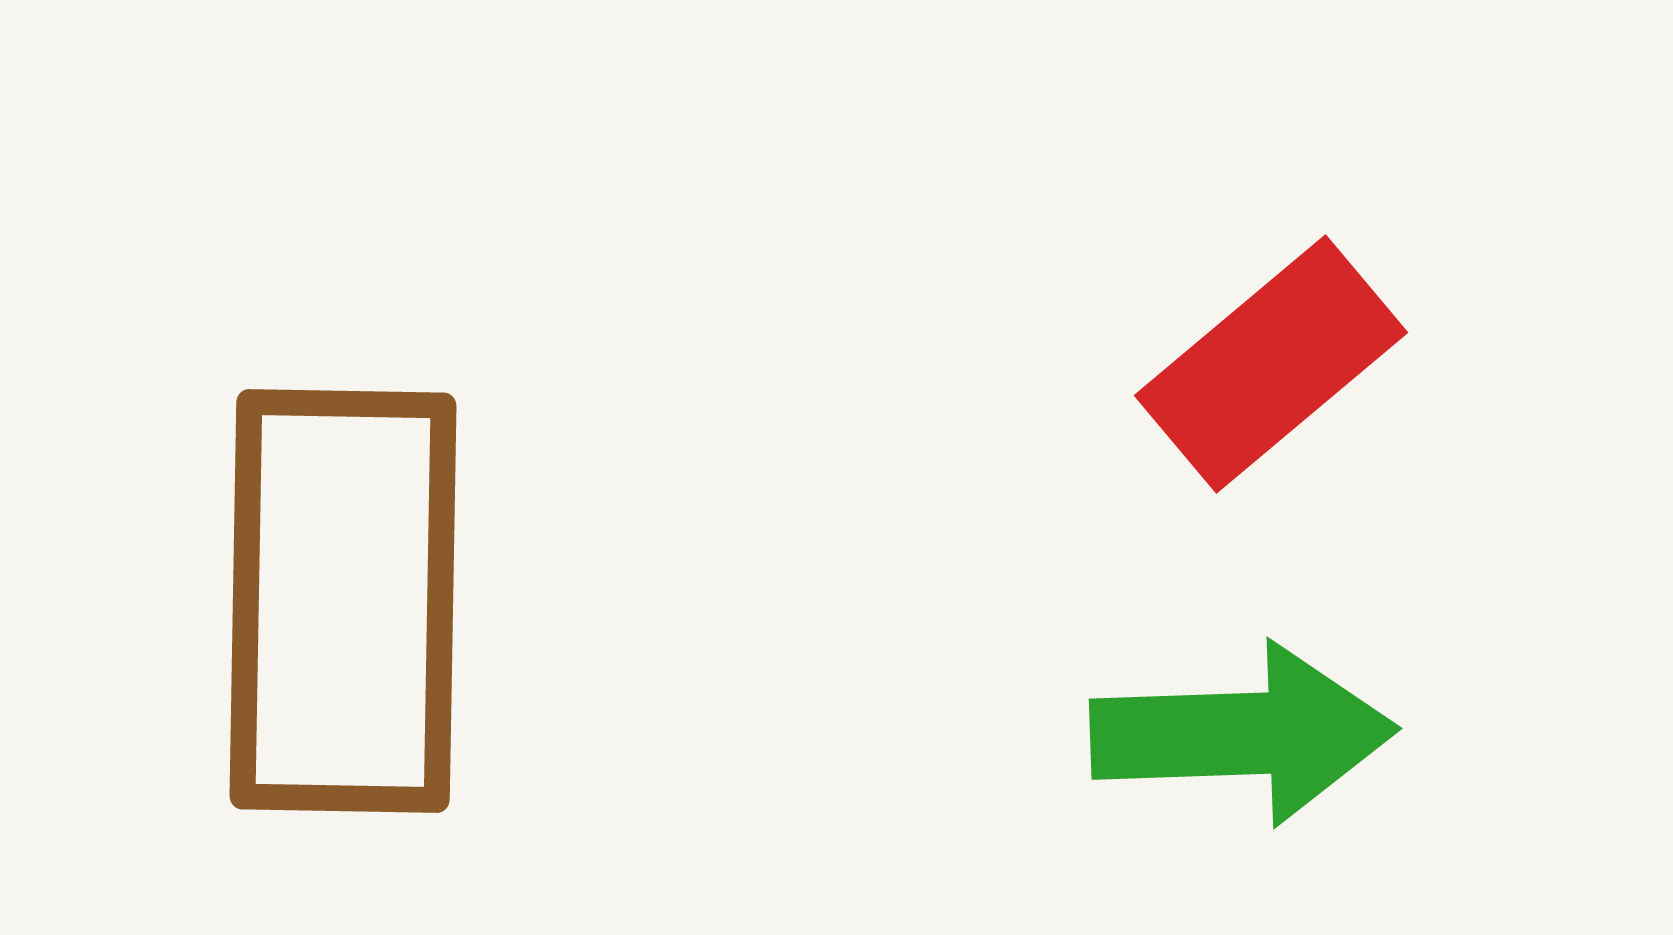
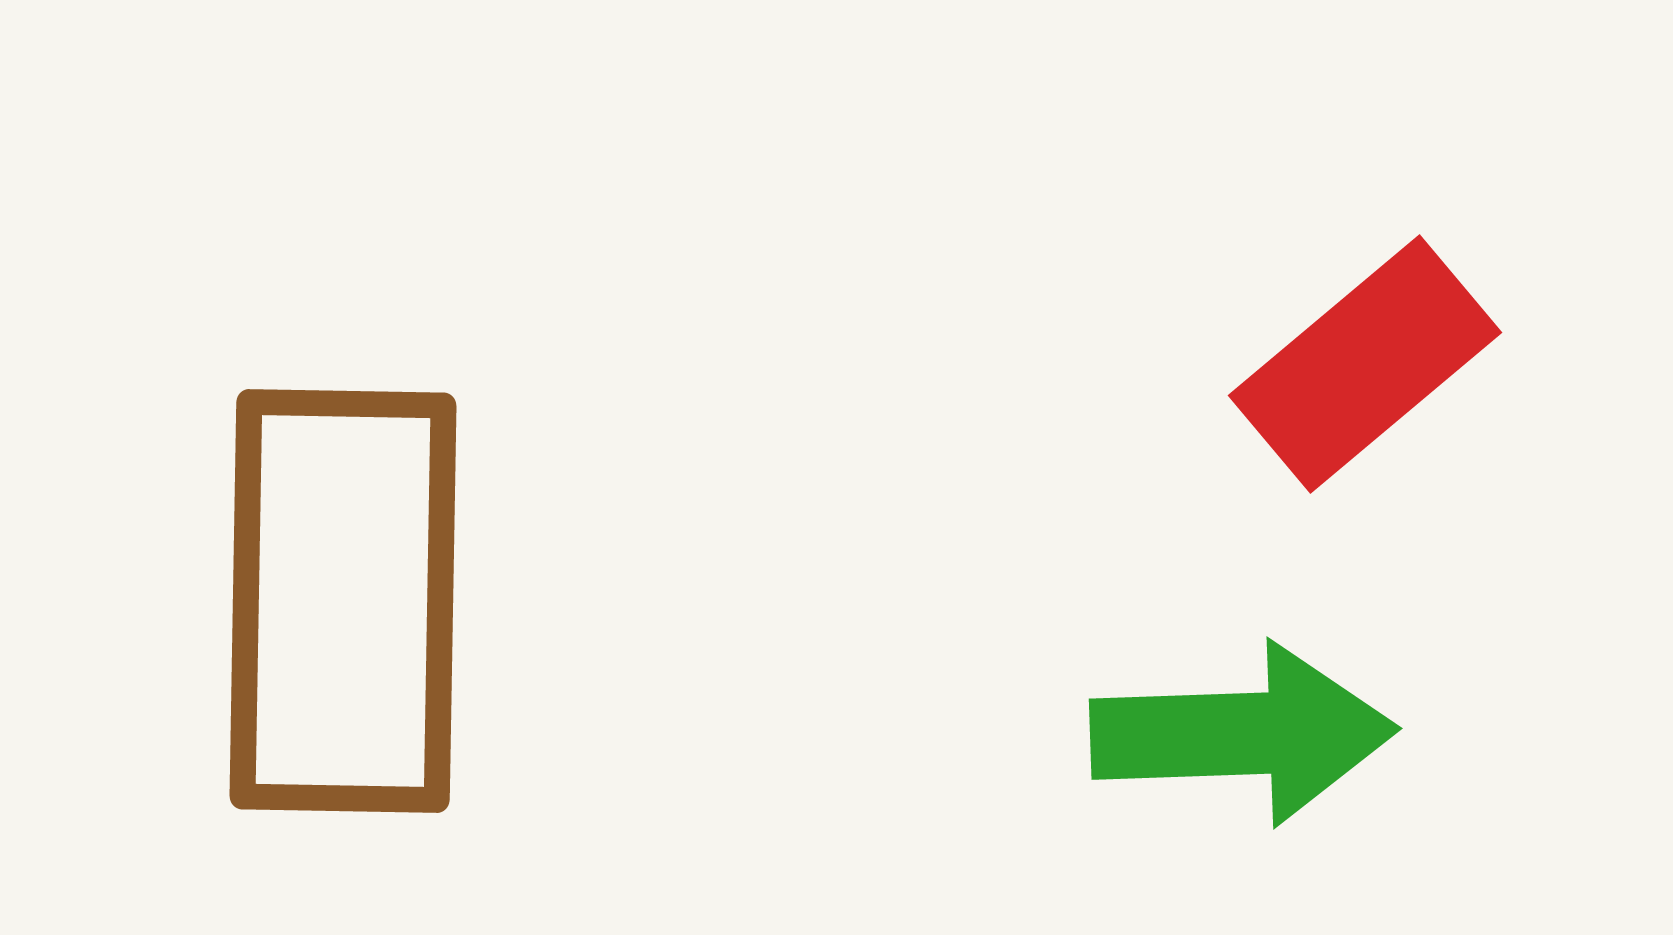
red rectangle: moved 94 px right
